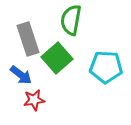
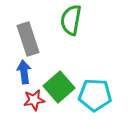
green square: moved 2 px right, 29 px down
cyan pentagon: moved 11 px left, 28 px down
blue arrow: moved 3 px right, 3 px up; rotated 135 degrees counterclockwise
